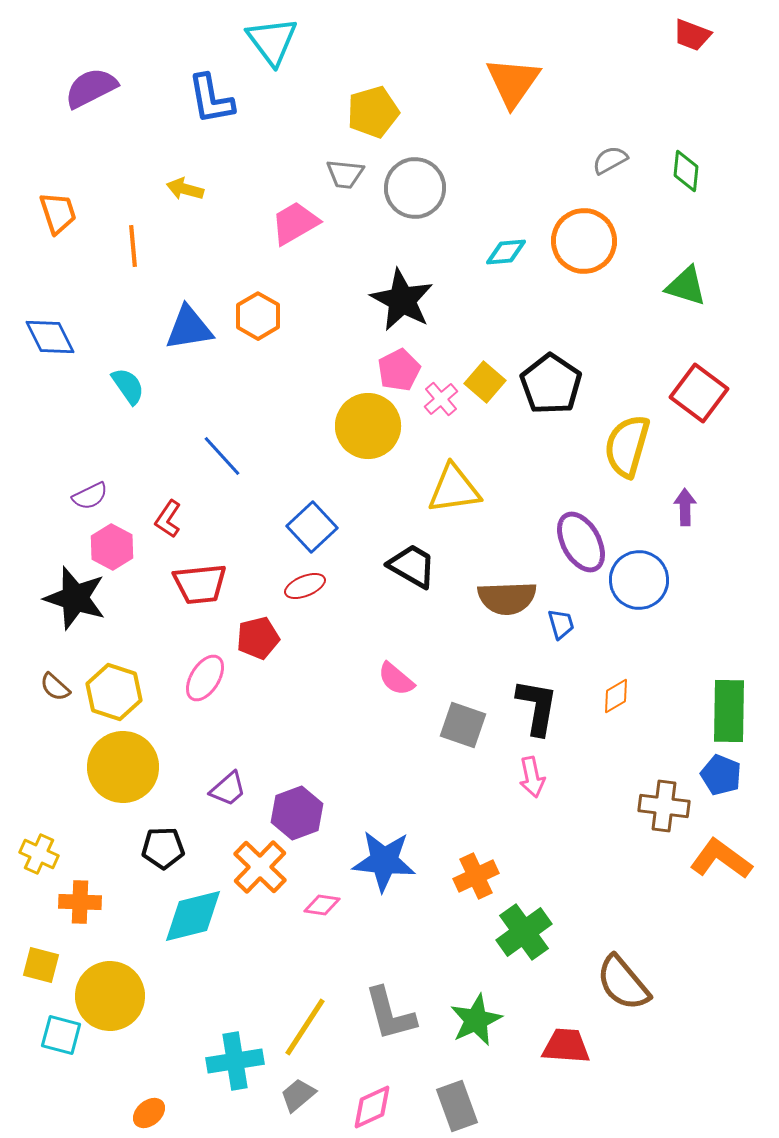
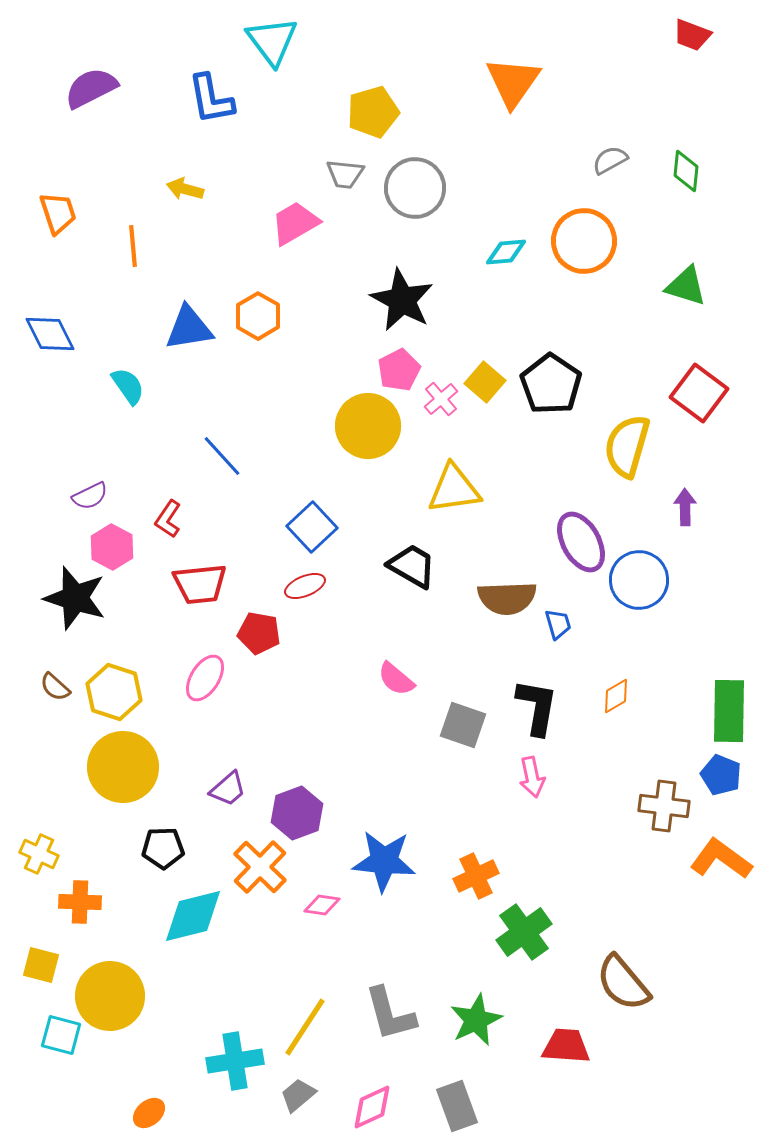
blue diamond at (50, 337): moved 3 px up
blue trapezoid at (561, 624): moved 3 px left
red pentagon at (258, 638): moved 1 px right, 5 px up; rotated 24 degrees clockwise
